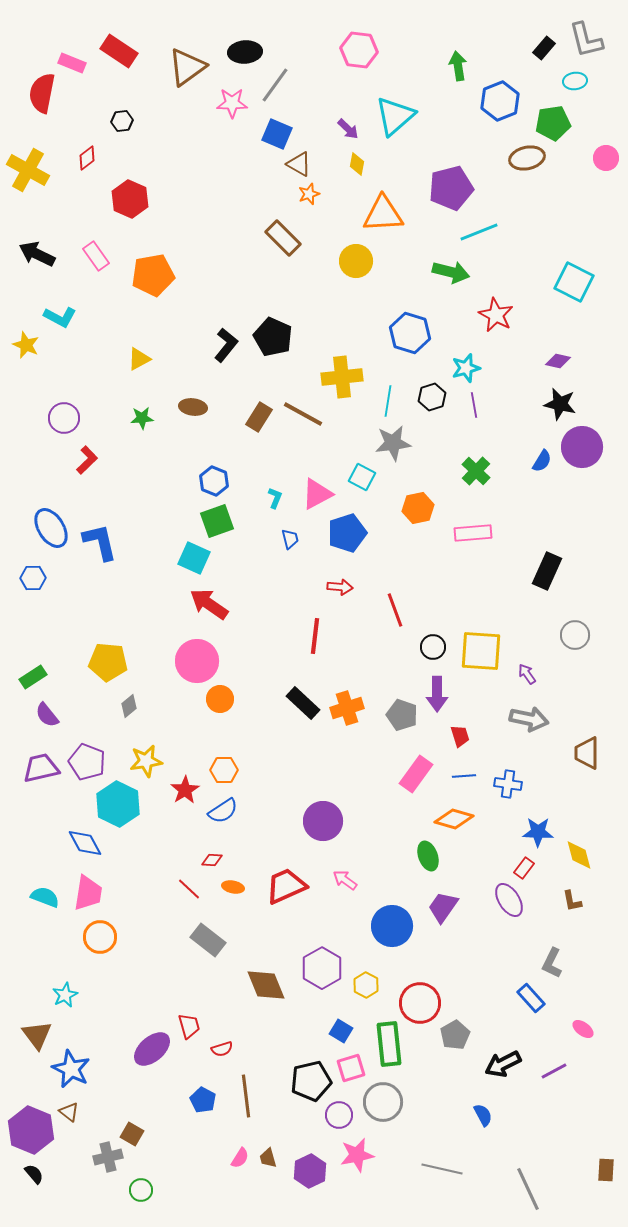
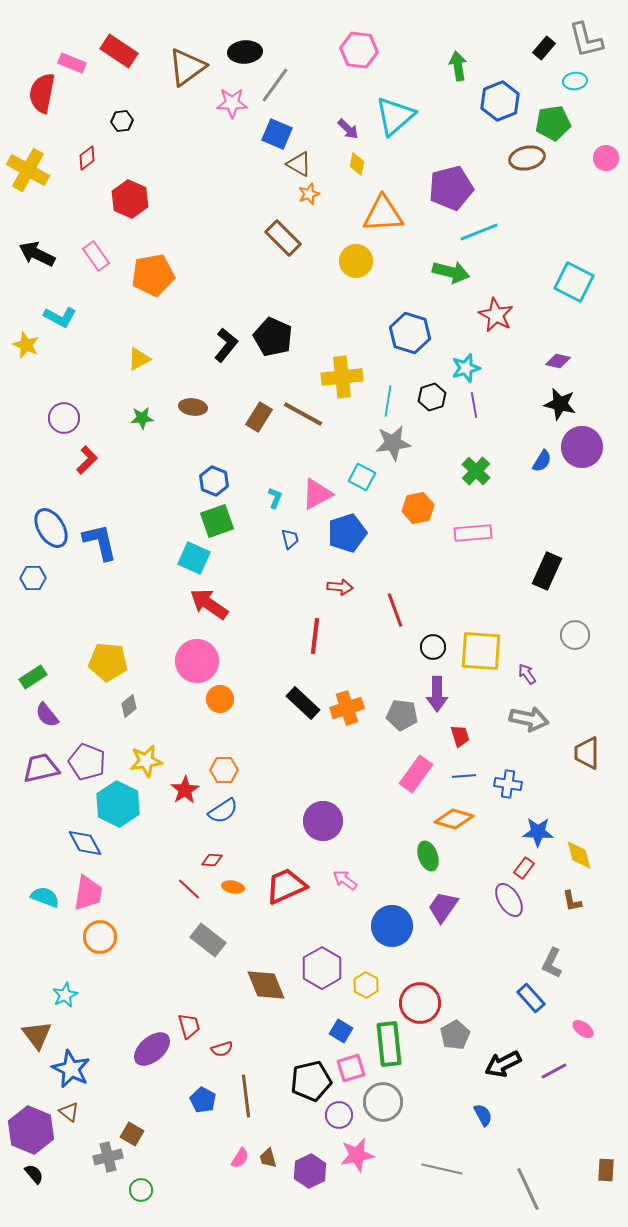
gray pentagon at (402, 715): rotated 12 degrees counterclockwise
